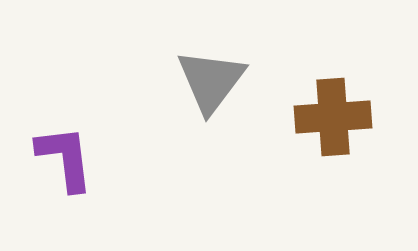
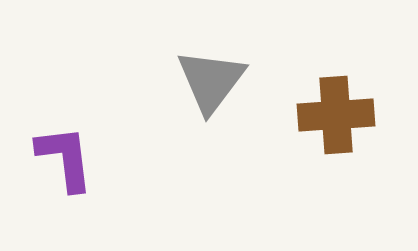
brown cross: moved 3 px right, 2 px up
